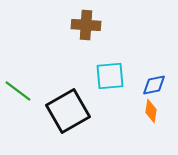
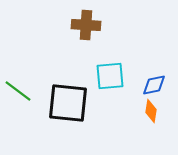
black square: moved 8 px up; rotated 36 degrees clockwise
